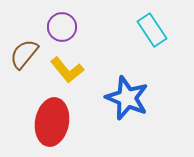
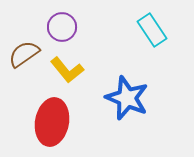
brown semicircle: rotated 16 degrees clockwise
